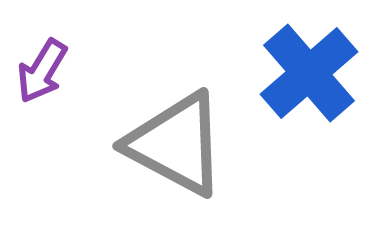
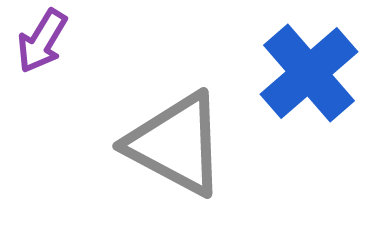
purple arrow: moved 30 px up
